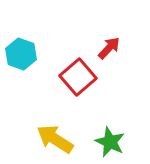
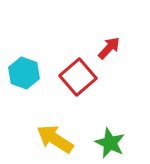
cyan hexagon: moved 3 px right, 19 px down
green star: moved 1 px down
